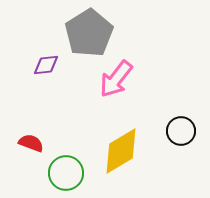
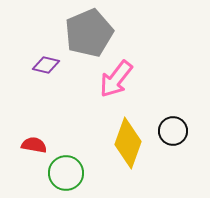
gray pentagon: rotated 9 degrees clockwise
purple diamond: rotated 20 degrees clockwise
black circle: moved 8 px left
red semicircle: moved 3 px right, 2 px down; rotated 10 degrees counterclockwise
yellow diamond: moved 7 px right, 8 px up; rotated 39 degrees counterclockwise
